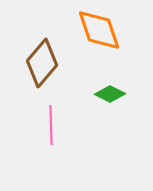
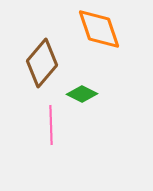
orange diamond: moved 1 px up
green diamond: moved 28 px left
